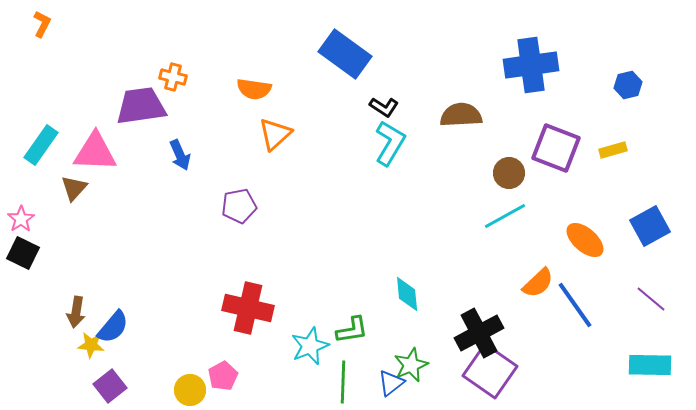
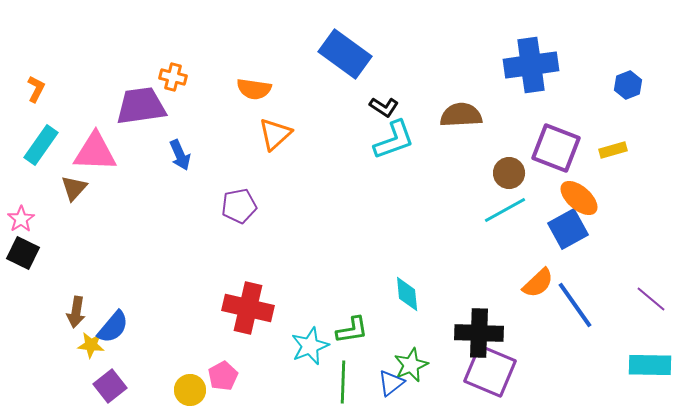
orange L-shape at (42, 24): moved 6 px left, 65 px down
blue hexagon at (628, 85): rotated 8 degrees counterclockwise
cyan L-shape at (390, 143): moved 4 px right, 3 px up; rotated 39 degrees clockwise
cyan line at (505, 216): moved 6 px up
blue square at (650, 226): moved 82 px left, 3 px down
orange ellipse at (585, 240): moved 6 px left, 42 px up
black cross at (479, 333): rotated 30 degrees clockwise
purple square at (490, 371): rotated 12 degrees counterclockwise
